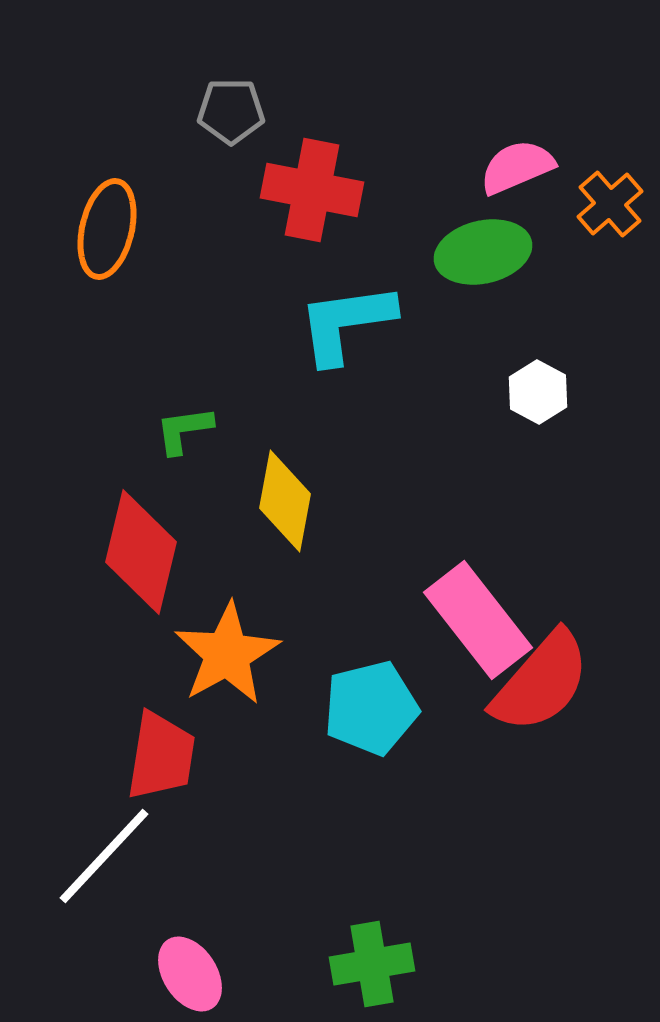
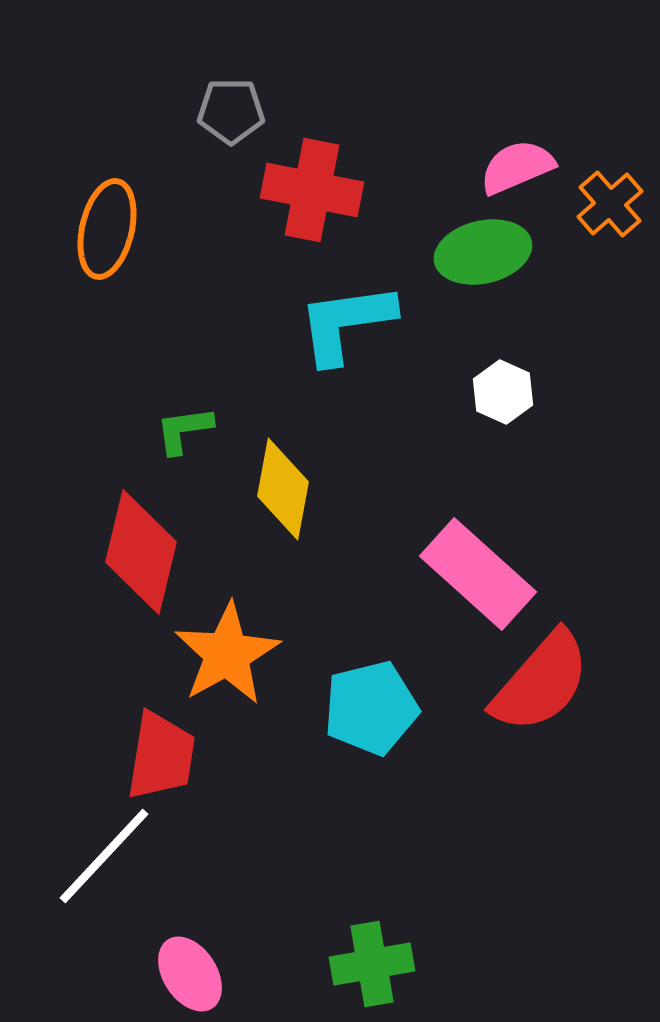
white hexagon: moved 35 px left; rotated 4 degrees counterclockwise
yellow diamond: moved 2 px left, 12 px up
pink rectangle: moved 46 px up; rotated 10 degrees counterclockwise
